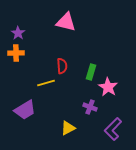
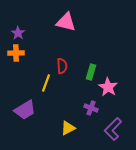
yellow line: rotated 54 degrees counterclockwise
purple cross: moved 1 px right, 1 px down
